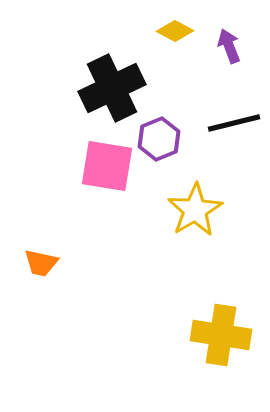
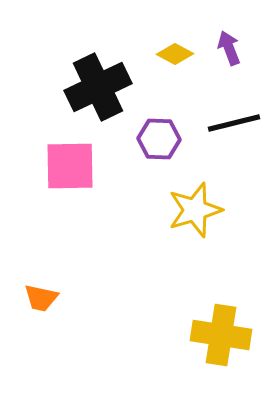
yellow diamond: moved 23 px down
purple arrow: moved 2 px down
black cross: moved 14 px left, 1 px up
purple hexagon: rotated 24 degrees clockwise
pink square: moved 37 px left; rotated 10 degrees counterclockwise
yellow star: rotated 14 degrees clockwise
orange trapezoid: moved 35 px down
